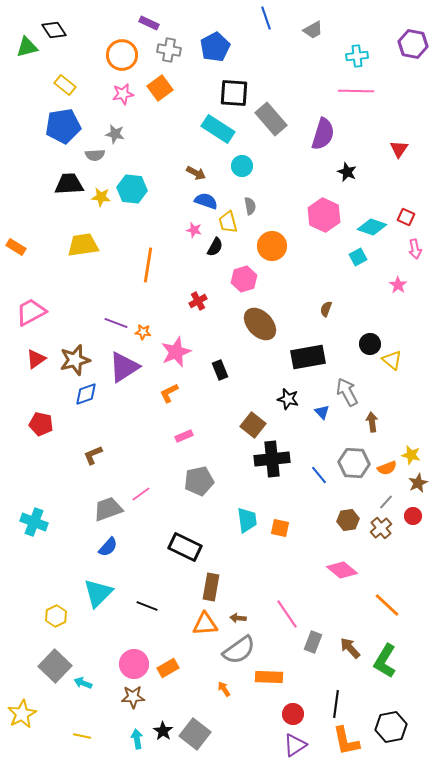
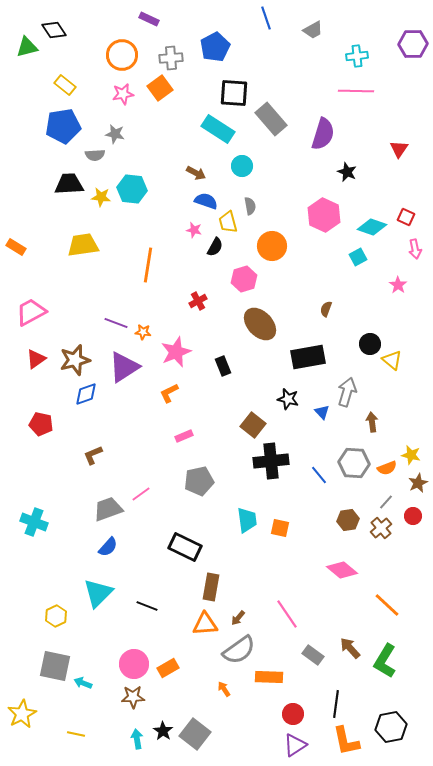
purple rectangle at (149, 23): moved 4 px up
purple hexagon at (413, 44): rotated 12 degrees counterclockwise
gray cross at (169, 50): moved 2 px right, 8 px down; rotated 15 degrees counterclockwise
black rectangle at (220, 370): moved 3 px right, 4 px up
gray arrow at (347, 392): rotated 44 degrees clockwise
black cross at (272, 459): moved 1 px left, 2 px down
brown arrow at (238, 618): rotated 56 degrees counterclockwise
gray rectangle at (313, 642): moved 13 px down; rotated 75 degrees counterclockwise
gray square at (55, 666): rotated 32 degrees counterclockwise
yellow line at (82, 736): moved 6 px left, 2 px up
